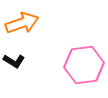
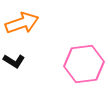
pink hexagon: moved 1 px up
